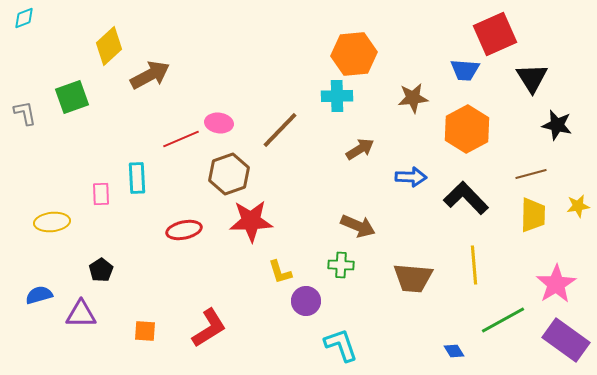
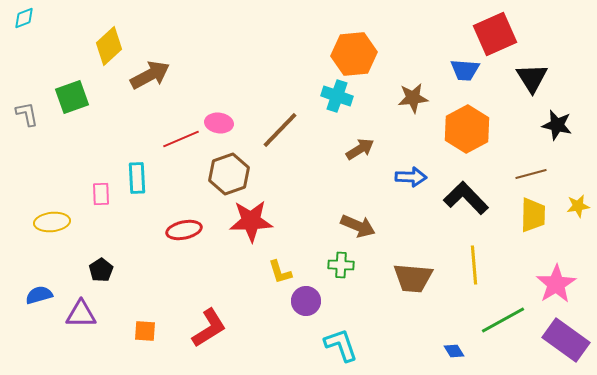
cyan cross at (337, 96): rotated 20 degrees clockwise
gray L-shape at (25, 113): moved 2 px right, 1 px down
